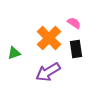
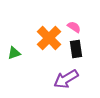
pink semicircle: moved 4 px down
purple arrow: moved 18 px right, 7 px down
